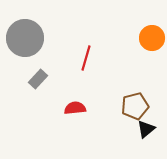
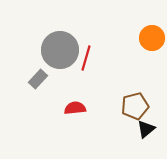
gray circle: moved 35 px right, 12 px down
